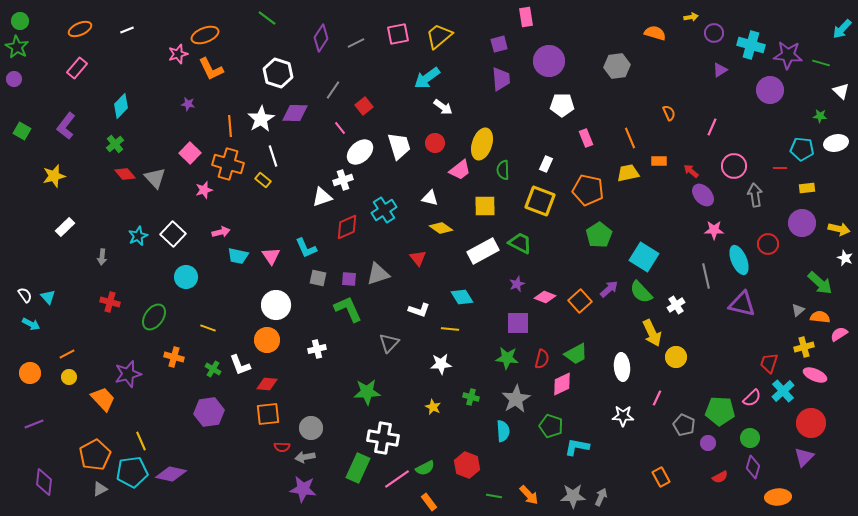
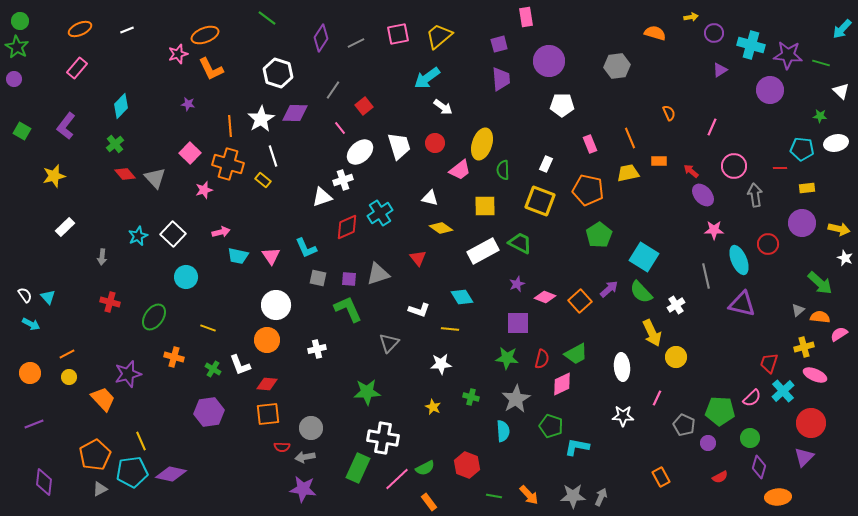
pink rectangle at (586, 138): moved 4 px right, 6 px down
cyan cross at (384, 210): moved 4 px left, 3 px down
purple diamond at (753, 467): moved 6 px right
pink line at (397, 479): rotated 8 degrees counterclockwise
